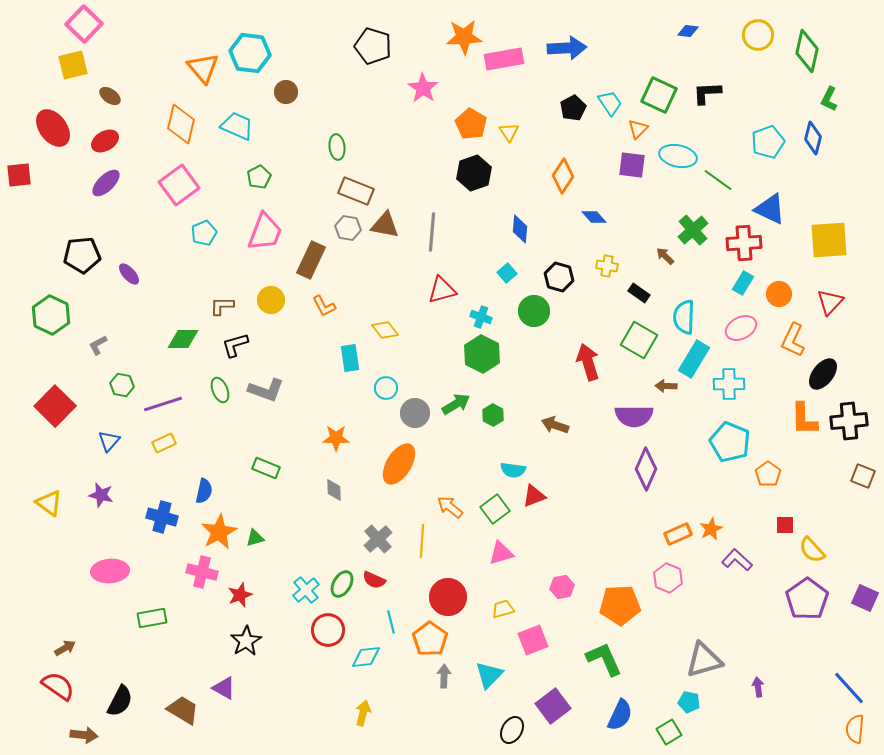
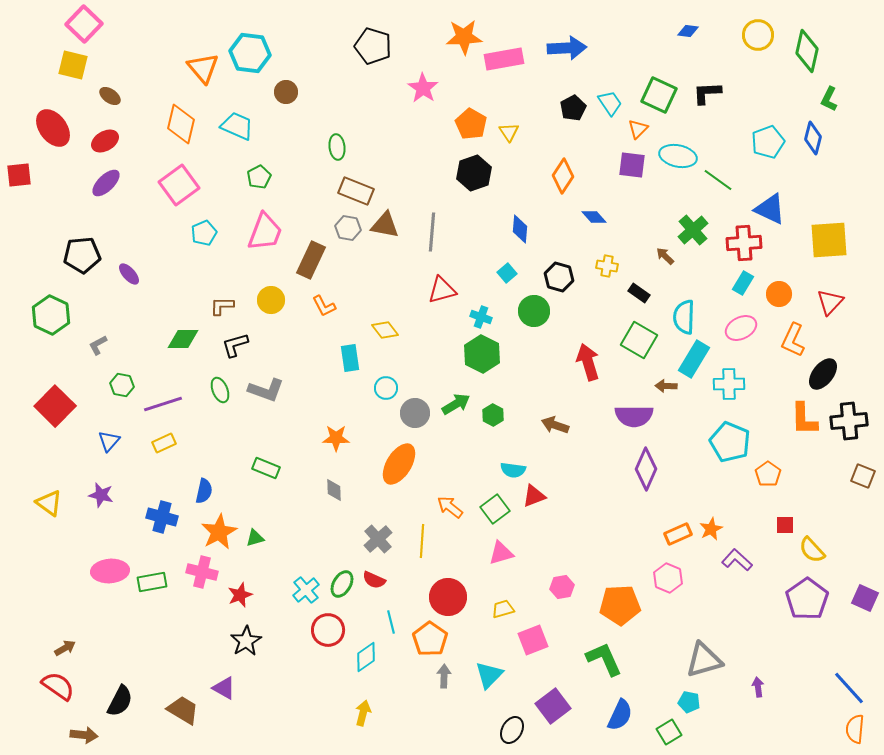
yellow square at (73, 65): rotated 28 degrees clockwise
green rectangle at (152, 618): moved 36 px up
cyan diamond at (366, 657): rotated 28 degrees counterclockwise
